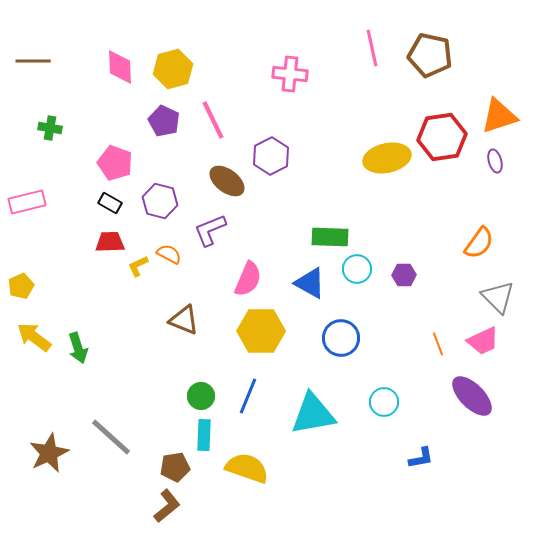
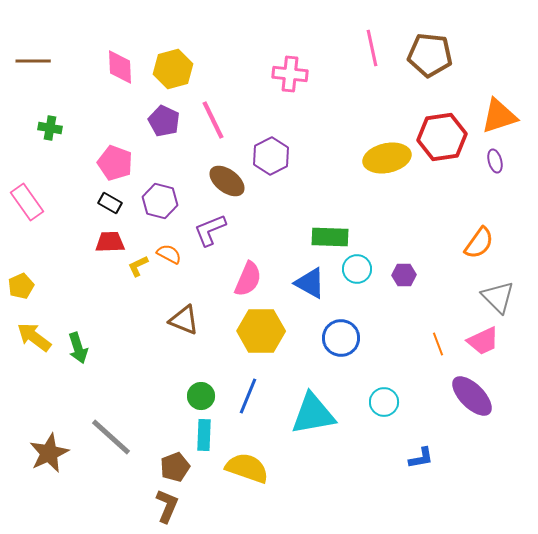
brown pentagon at (430, 55): rotated 6 degrees counterclockwise
pink rectangle at (27, 202): rotated 69 degrees clockwise
brown pentagon at (175, 467): rotated 12 degrees counterclockwise
brown L-shape at (167, 506): rotated 28 degrees counterclockwise
